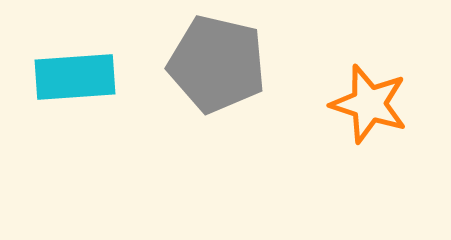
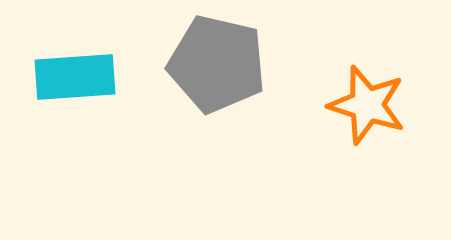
orange star: moved 2 px left, 1 px down
